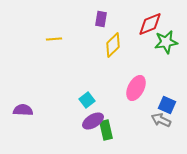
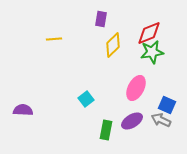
red diamond: moved 1 px left, 9 px down
green star: moved 14 px left, 10 px down
cyan square: moved 1 px left, 1 px up
purple ellipse: moved 39 px right
green rectangle: rotated 24 degrees clockwise
